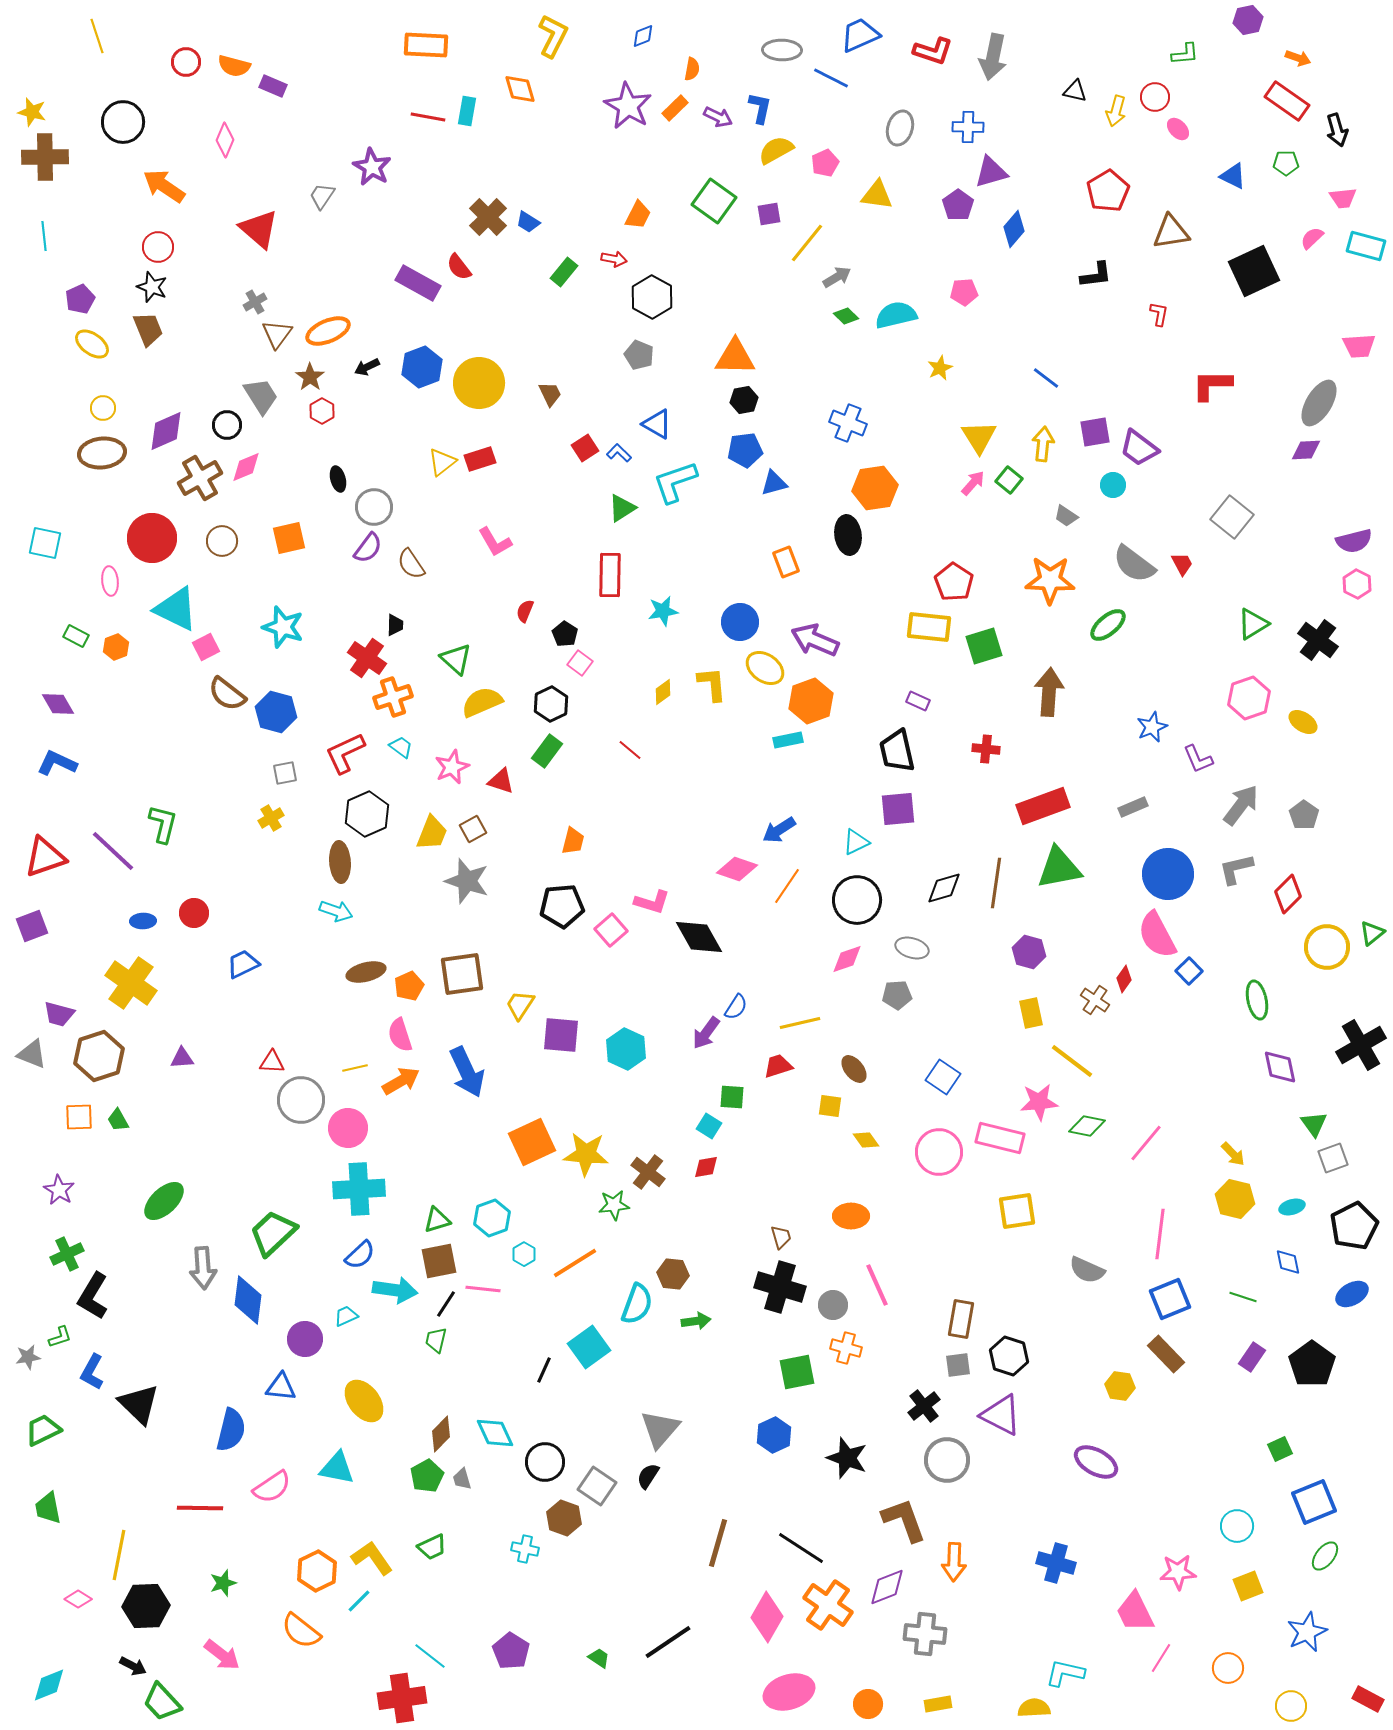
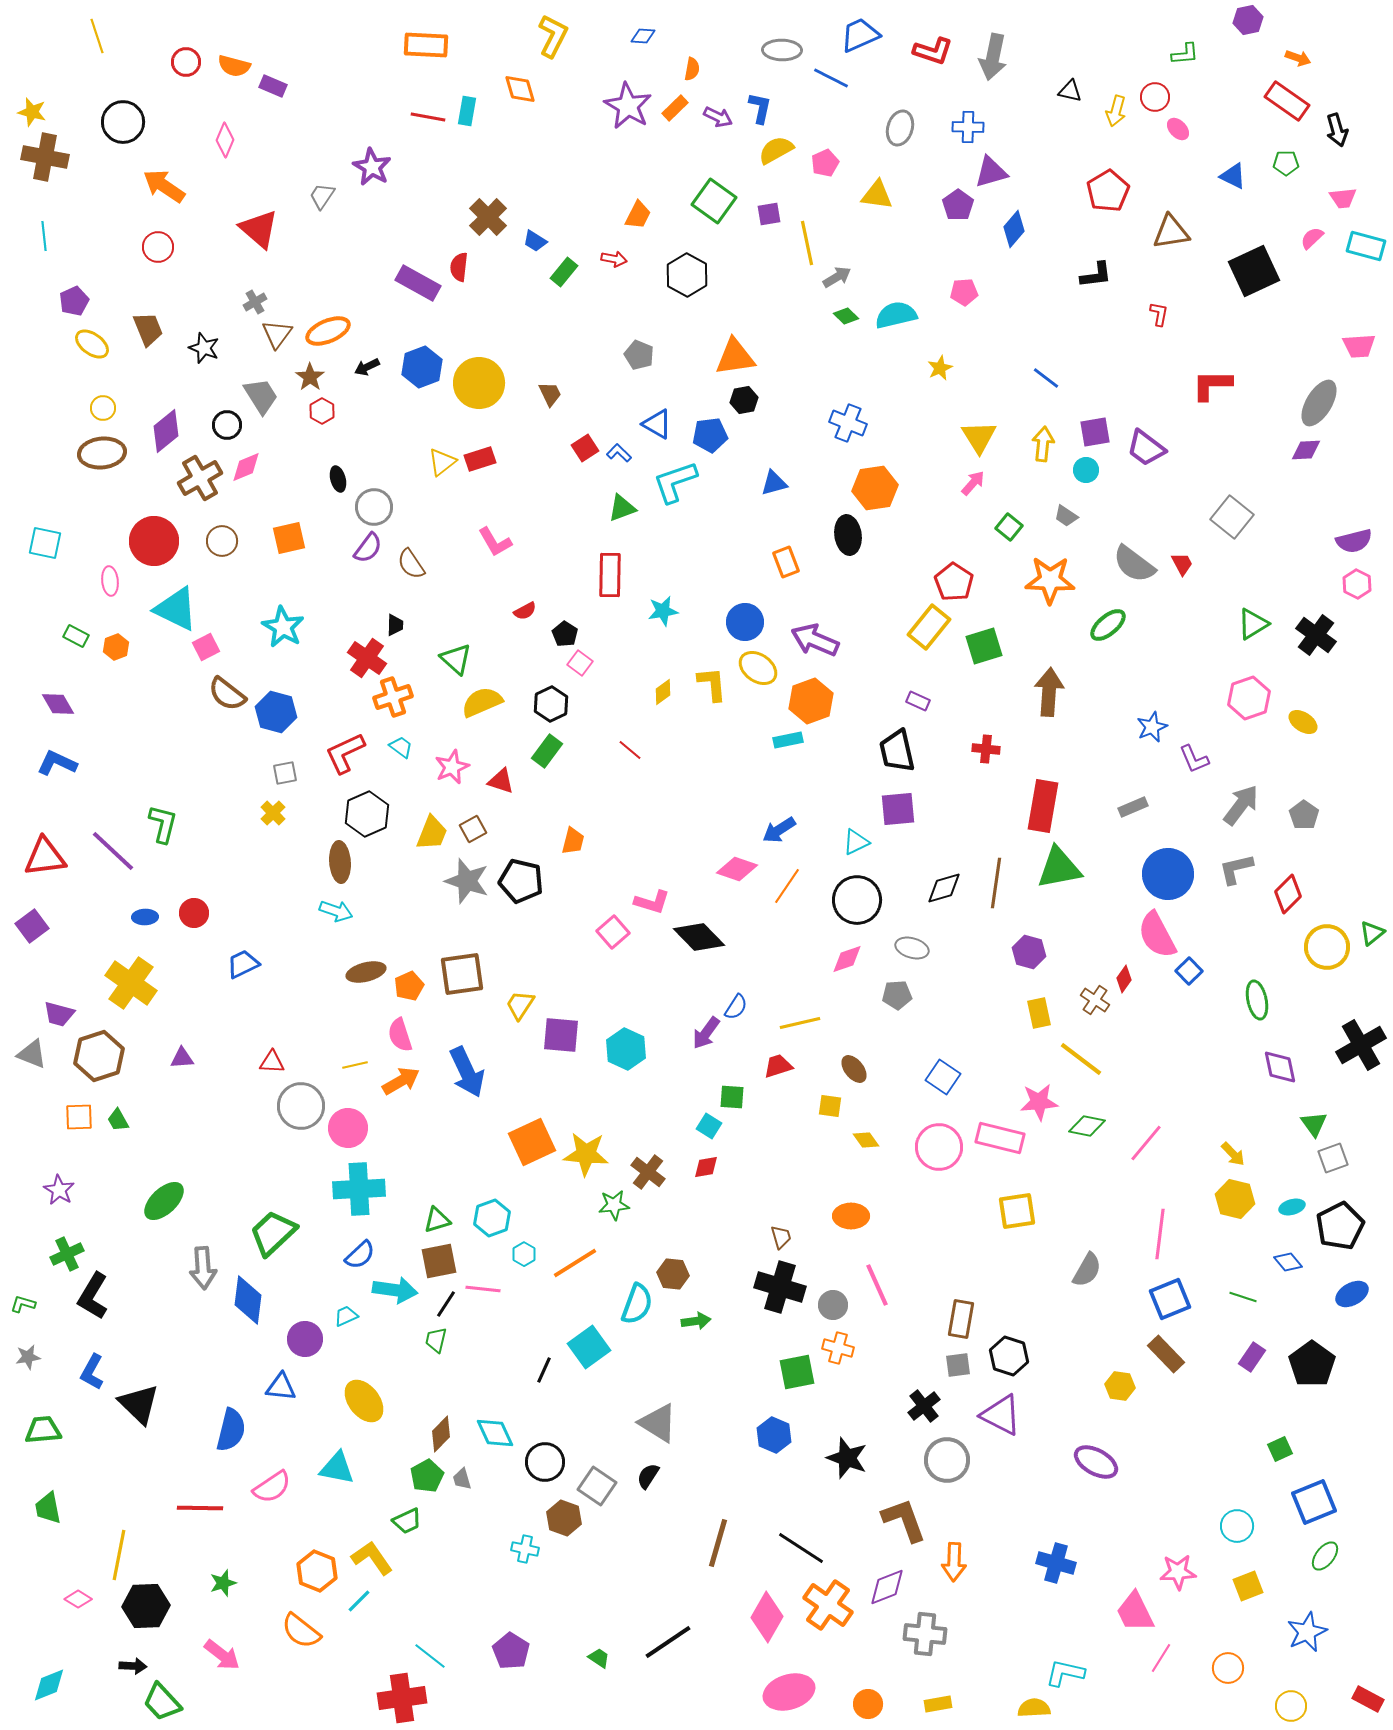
blue diamond at (643, 36): rotated 25 degrees clockwise
black triangle at (1075, 91): moved 5 px left
brown cross at (45, 157): rotated 12 degrees clockwise
blue trapezoid at (528, 222): moved 7 px right, 19 px down
yellow line at (807, 243): rotated 51 degrees counterclockwise
red semicircle at (459, 267): rotated 44 degrees clockwise
black star at (152, 287): moved 52 px right, 61 px down
black hexagon at (652, 297): moved 35 px right, 22 px up
purple pentagon at (80, 299): moved 6 px left, 2 px down
orange triangle at (735, 357): rotated 9 degrees counterclockwise
purple diamond at (166, 431): rotated 15 degrees counterclockwise
purple trapezoid at (1139, 448): moved 7 px right
blue pentagon at (745, 450): moved 35 px left, 15 px up
green square at (1009, 480): moved 47 px down
cyan circle at (1113, 485): moved 27 px left, 15 px up
green triangle at (622, 508): rotated 12 degrees clockwise
red circle at (152, 538): moved 2 px right, 3 px down
red semicircle at (525, 611): rotated 140 degrees counterclockwise
blue circle at (740, 622): moved 5 px right
cyan star at (283, 627): rotated 12 degrees clockwise
yellow rectangle at (929, 627): rotated 57 degrees counterclockwise
black cross at (1318, 640): moved 2 px left, 5 px up
yellow ellipse at (765, 668): moved 7 px left
purple L-shape at (1198, 759): moved 4 px left
red rectangle at (1043, 806): rotated 60 degrees counterclockwise
yellow cross at (271, 818): moved 2 px right, 5 px up; rotated 15 degrees counterclockwise
red triangle at (45, 857): rotated 12 degrees clockwise
black pentagon at (562, 906): moved 41 px left, 25 px up; rotated 18 degrees clockwise
blue ellipse at (143, 921): moved 2 px right, 4 px up
purple square at (32, 926): rotated 16 degrees counterclockwise
pink square at (611, 930): moved 2 px right, 2 px down
black diamond at (699, 937): rotated 15 degrees counterclockwise
yellow rectangle at (1031, 1013): moved 8 px right
yellow line at (1072, 1061): moved 9 px right, 2 px up
yellow line at (355, 1068): moved 3 px up
gray circle at (301, 1100): moved 6 px down
pink circle at (939, 1152): moved 5 px up
black pentagon at (1354, 1226): moved 14 px left
blue diamond at (1288, 1262): rotated 28 degrees counterclockwise
gray semicircle at (1087, 1270): rotated 84 degrees counterclockwise
green L-shape at (60, 1337): moved 37 px left, 33 px up; rotated 145 degrees counterclockwise
orange cross at (846, 1348): moved 8 px left
gray triangle at (660, 1429): moved 2 px left, 6 px up; rotated 39 degrees counterclockwise
green trapezoid at (43, 1430): rotated 21 degrees clockwise
blue hexagon at (774, 1435): rotated 12 degrees counterclockwise
green trapezoid at (432, 1547): moved 25 px left, 26 px up
orange hexagon at (317, 1571): rotated 12 degrees counterclockwise
black arrow at (133, 1666): rotated 24 degrees counterclockwise
